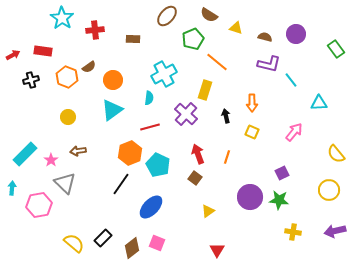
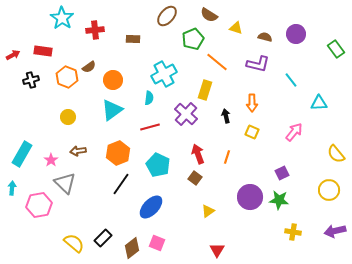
purple L-shape at (269, 64): moved 11 px left
orange hexagon at (130, 153): moved 12 px left
cyan rectangle at (25, 154): moved 3 px left; rotated 15 degrees counterclockwise
